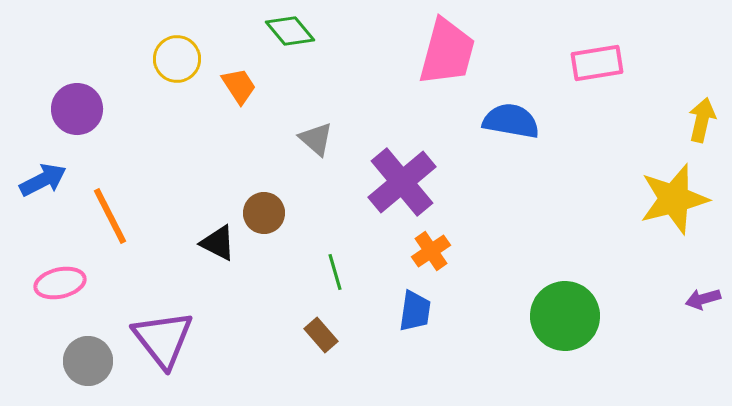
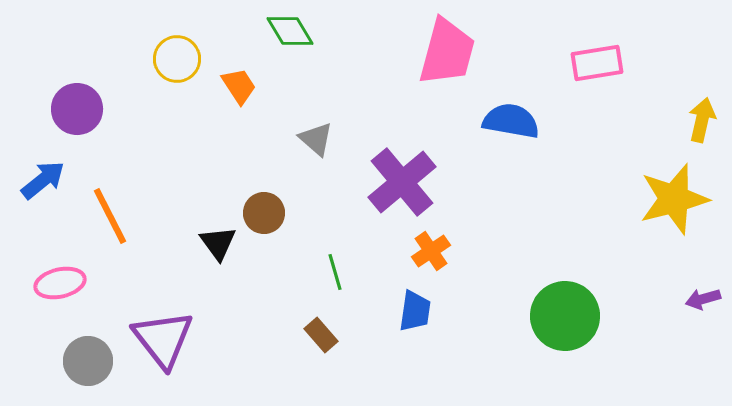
green diamond: rotated 9 degrees clockwise
blue arrow: rotated 12 degrees counterclockwise
black triangle: rotated 27 degrees clockwise
